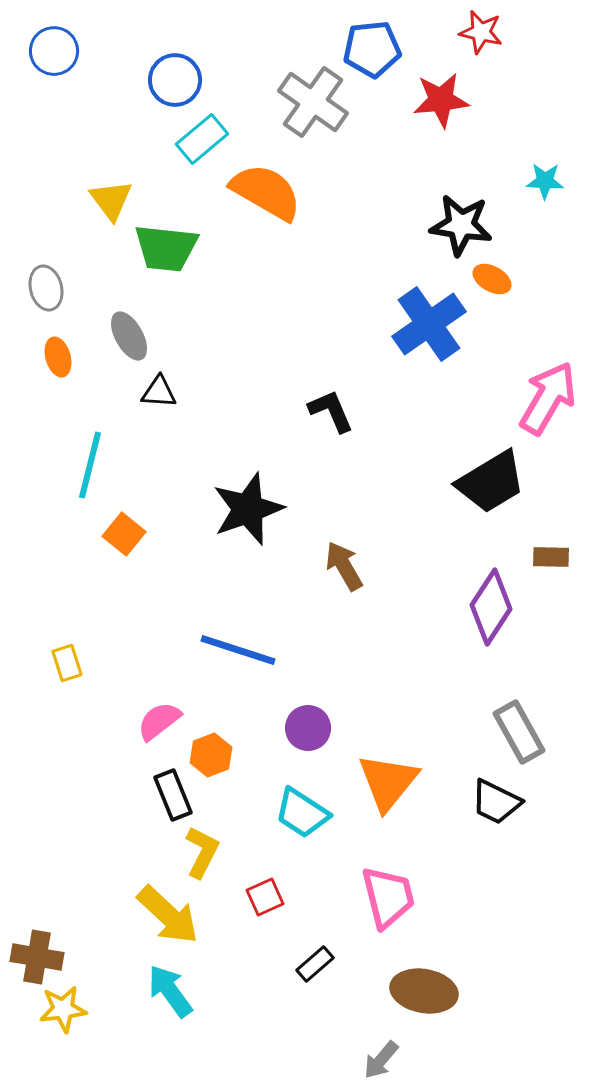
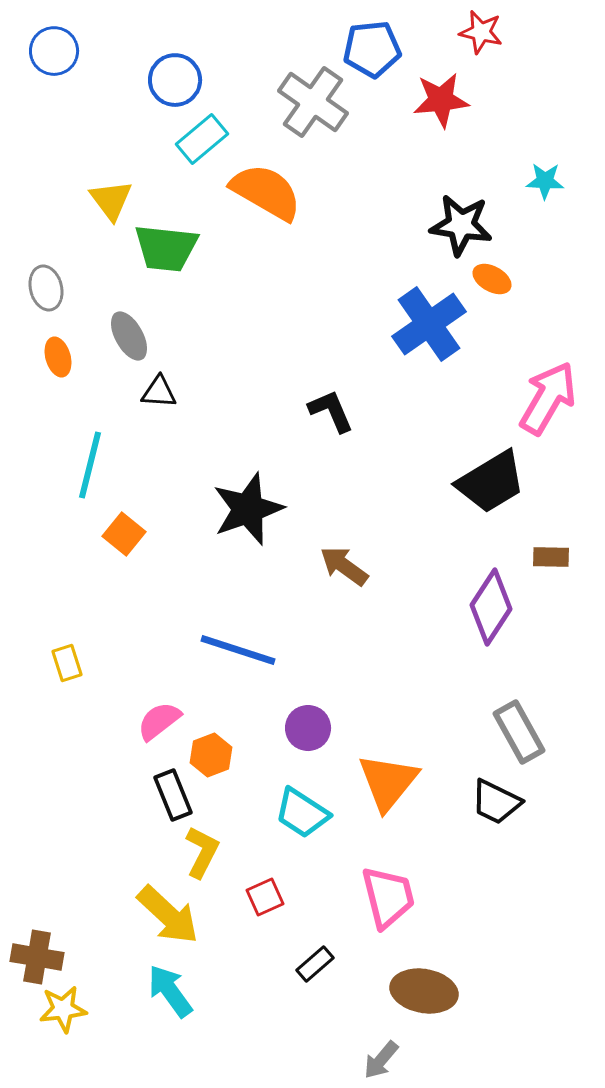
brown arrow at (344, 566): rotated 24 degrees counterclockwise
